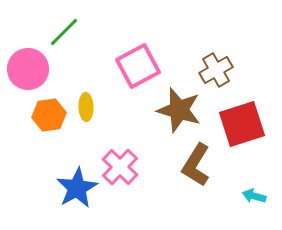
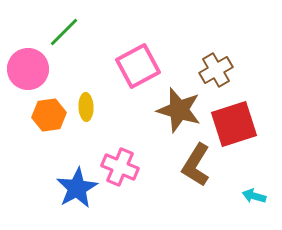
red square: moved 8 px left
pink cross: rotated 21 degrees counterclockwise
